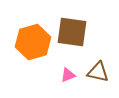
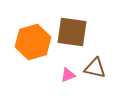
brown triangle: moved 3 px left, 4 px up
